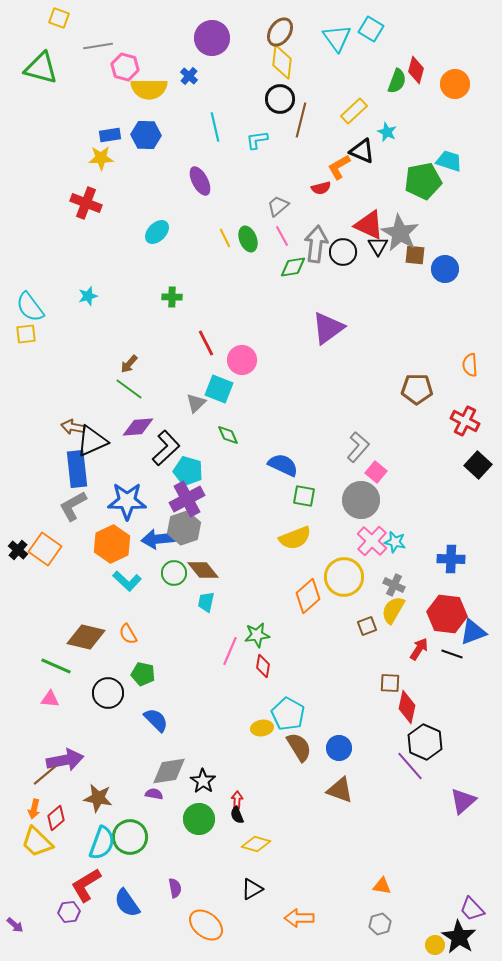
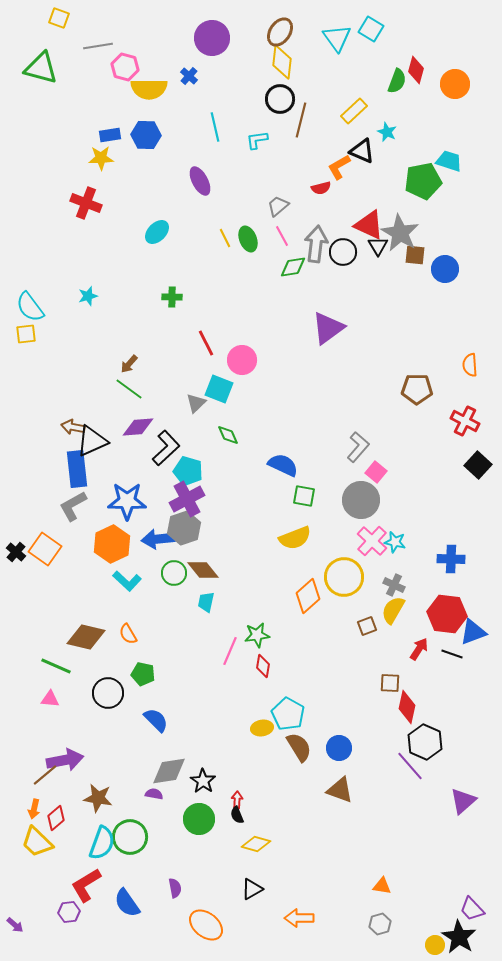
black cross at (18, 550): moved 2 px left, 2 px down
